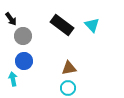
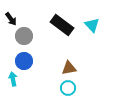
gray circle: moved 1 px right
